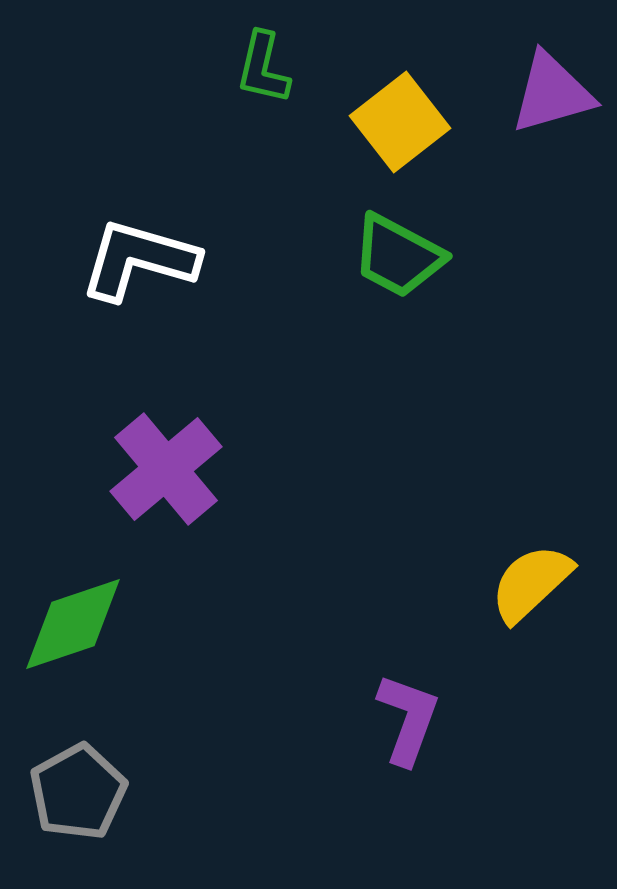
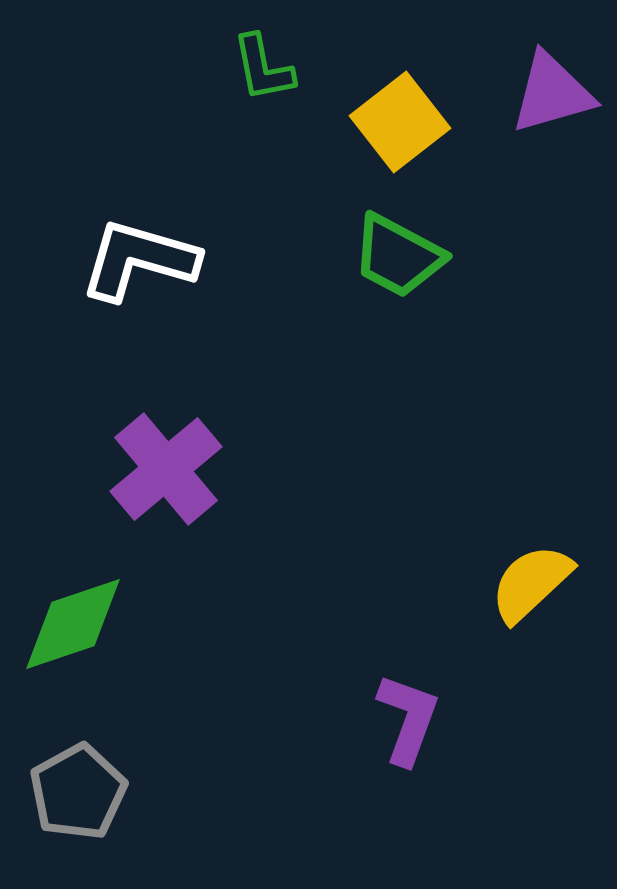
green L-shape: rotated 24 degrees counterclockwise
